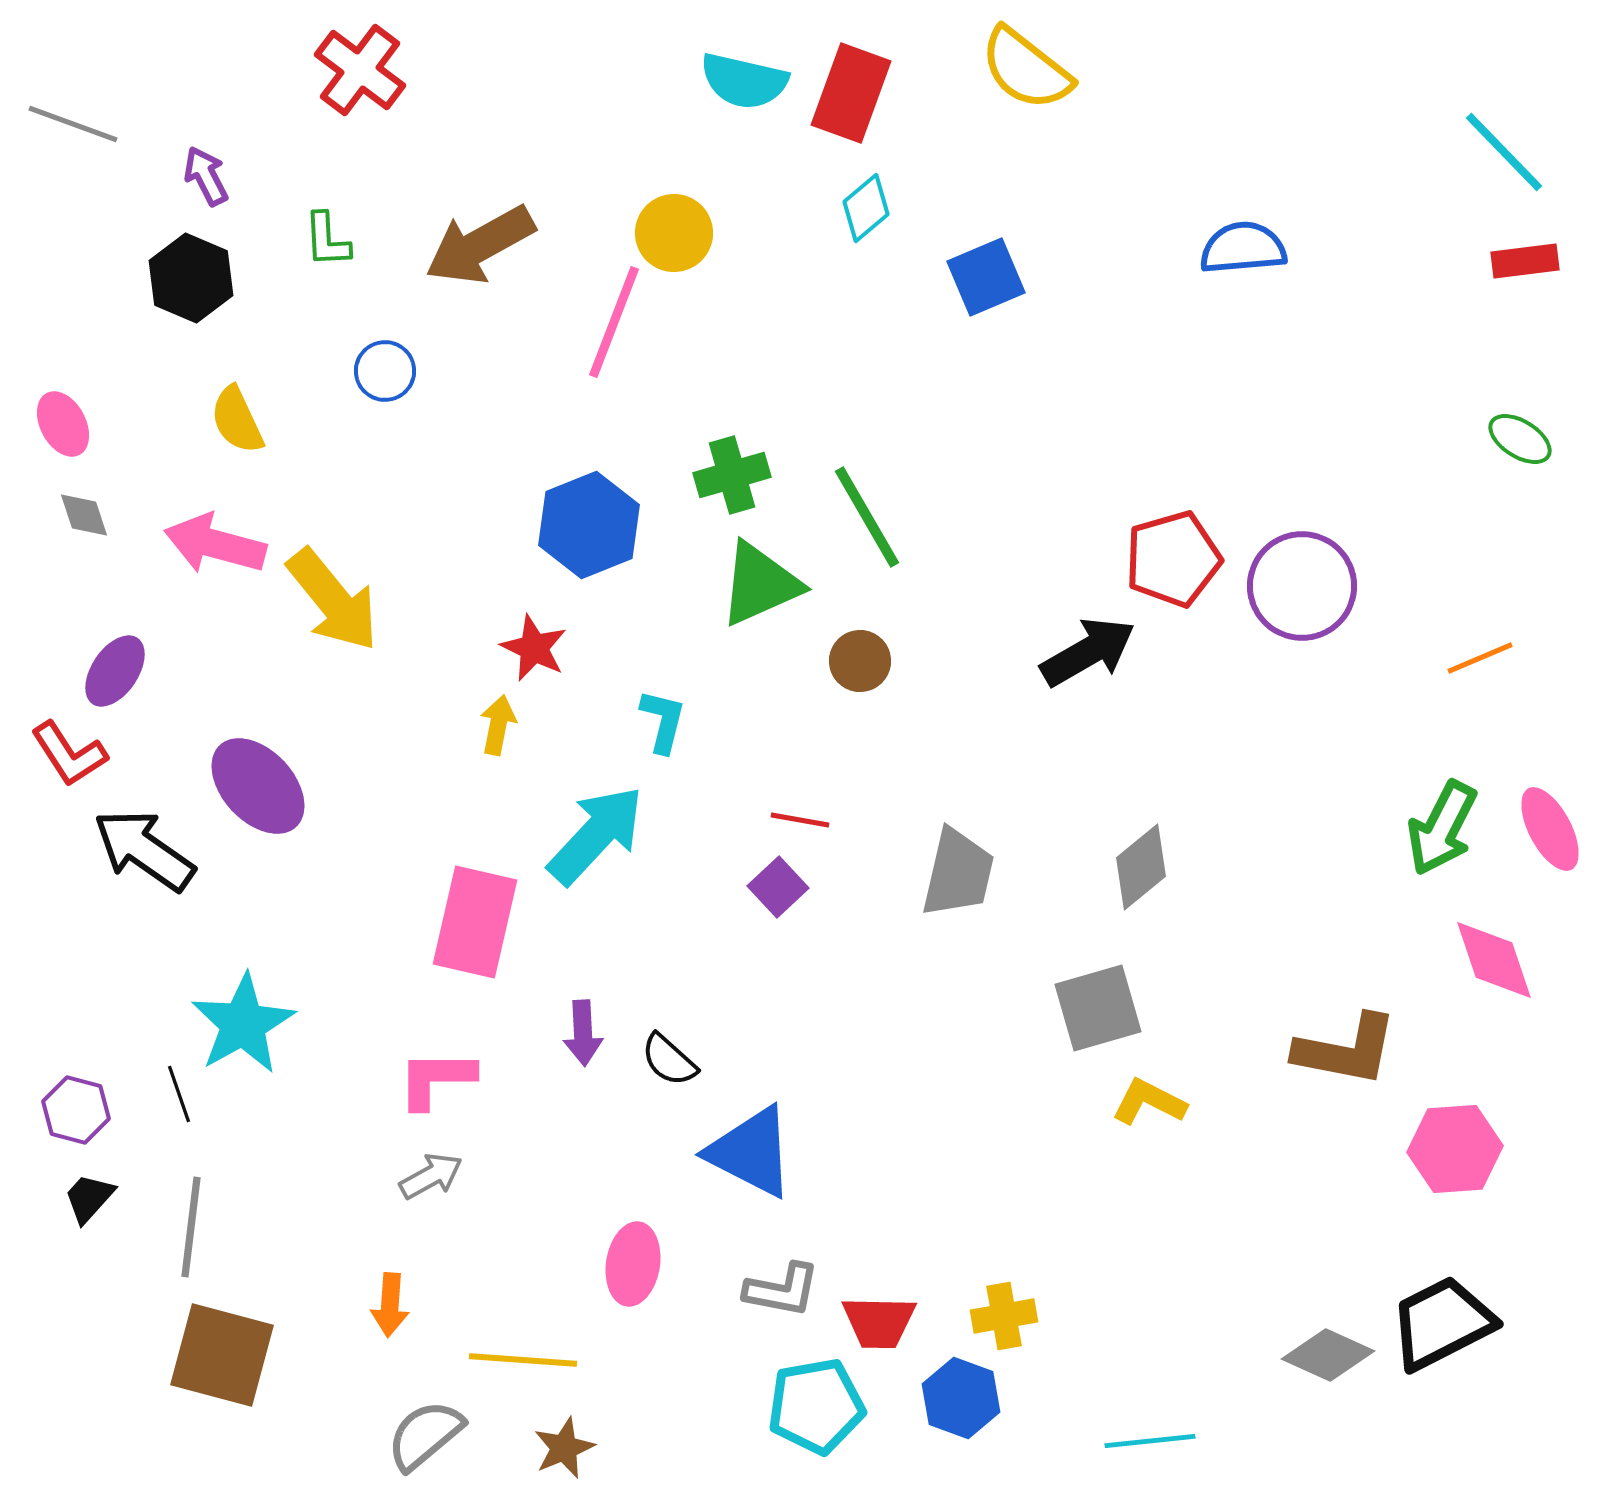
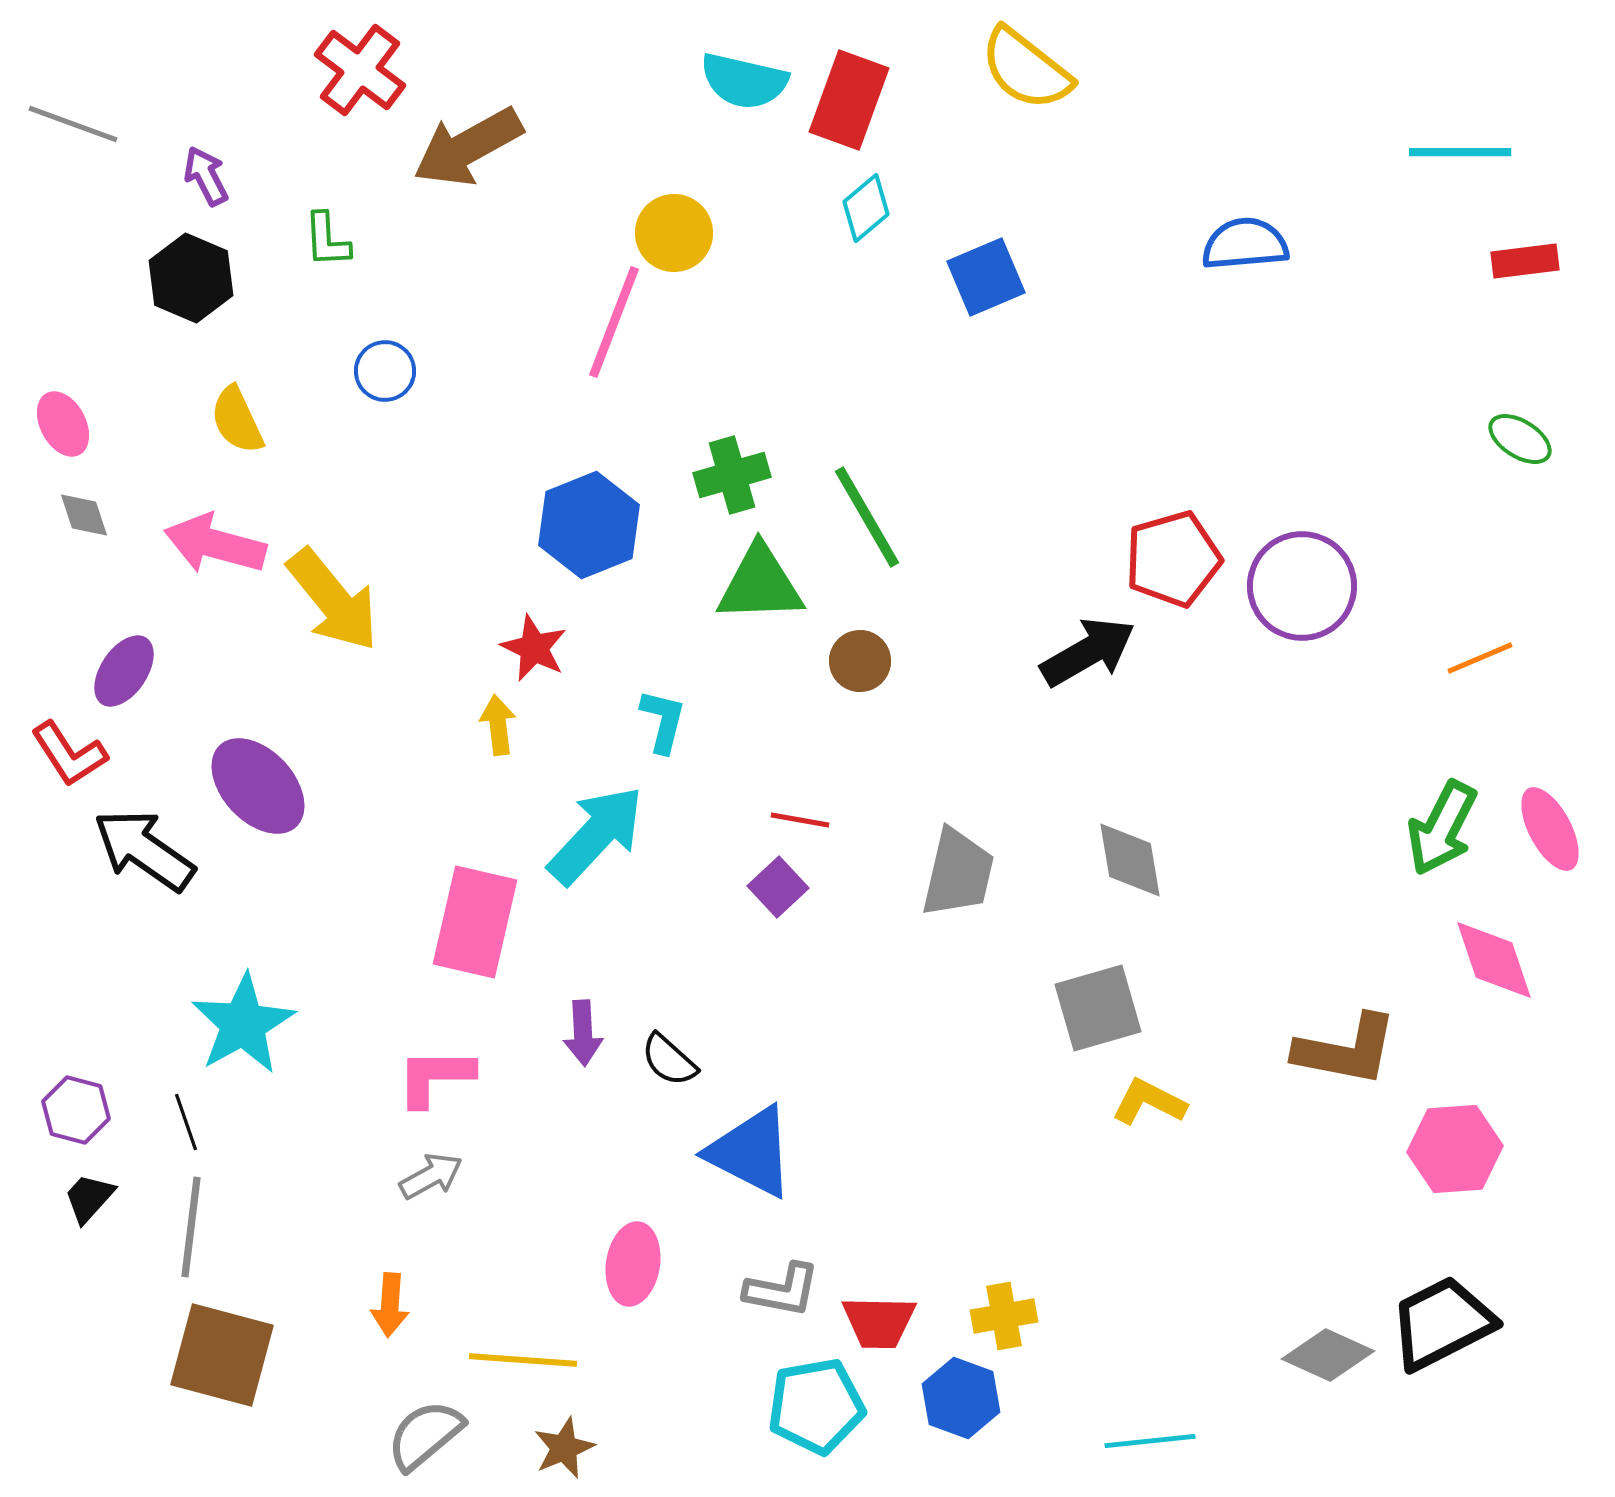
red rectangle at (851, 93): moved 2 px left, 7 px down
cyan line at (1504, 152): moved 44 px left; rotated 46 degrees counterclockwise
brown arrow at (480, 245): moved 12 px left, 98 px up
blue semicircle at (1243, 248): moved 2 px right, 4 px up
green triangle at (760, 584): rotated 22 degrees clockwise
purple ellipse at (115, 671): moved 9 px right
yellow arrow at (498, 725): rotated 18 degrees counterclockwise
gray diamond at (1141, 867): moved 11 px left, 7 px up; rotated 60 degrees counterclockwise
pink L-shape at (436, 1079): moved 1 px left, 2 px up
black line at (179, 1094): moved 7 px right, 28 px down
